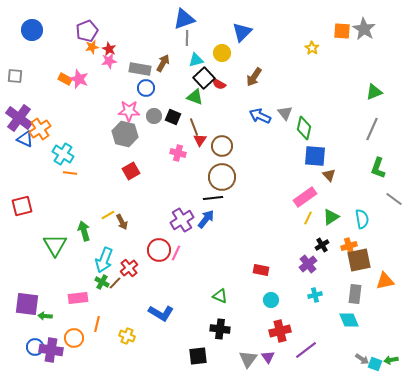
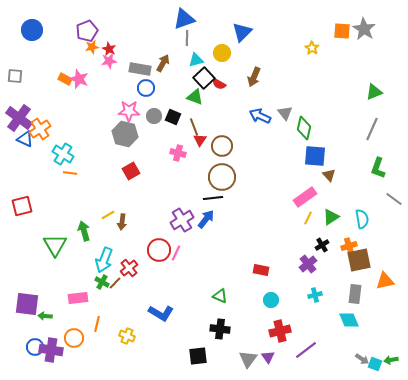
brown arrow at (254, 77): rotated 12 degrees counterclockwise
brown arrow at (122, 222): rotated 35 degrees clockwise
